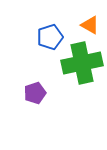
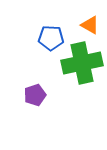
blue pentagon: moved 1 px right, 1 px down; rotated 20 degrees clockwise
purple pentagon: moved 2 px down
